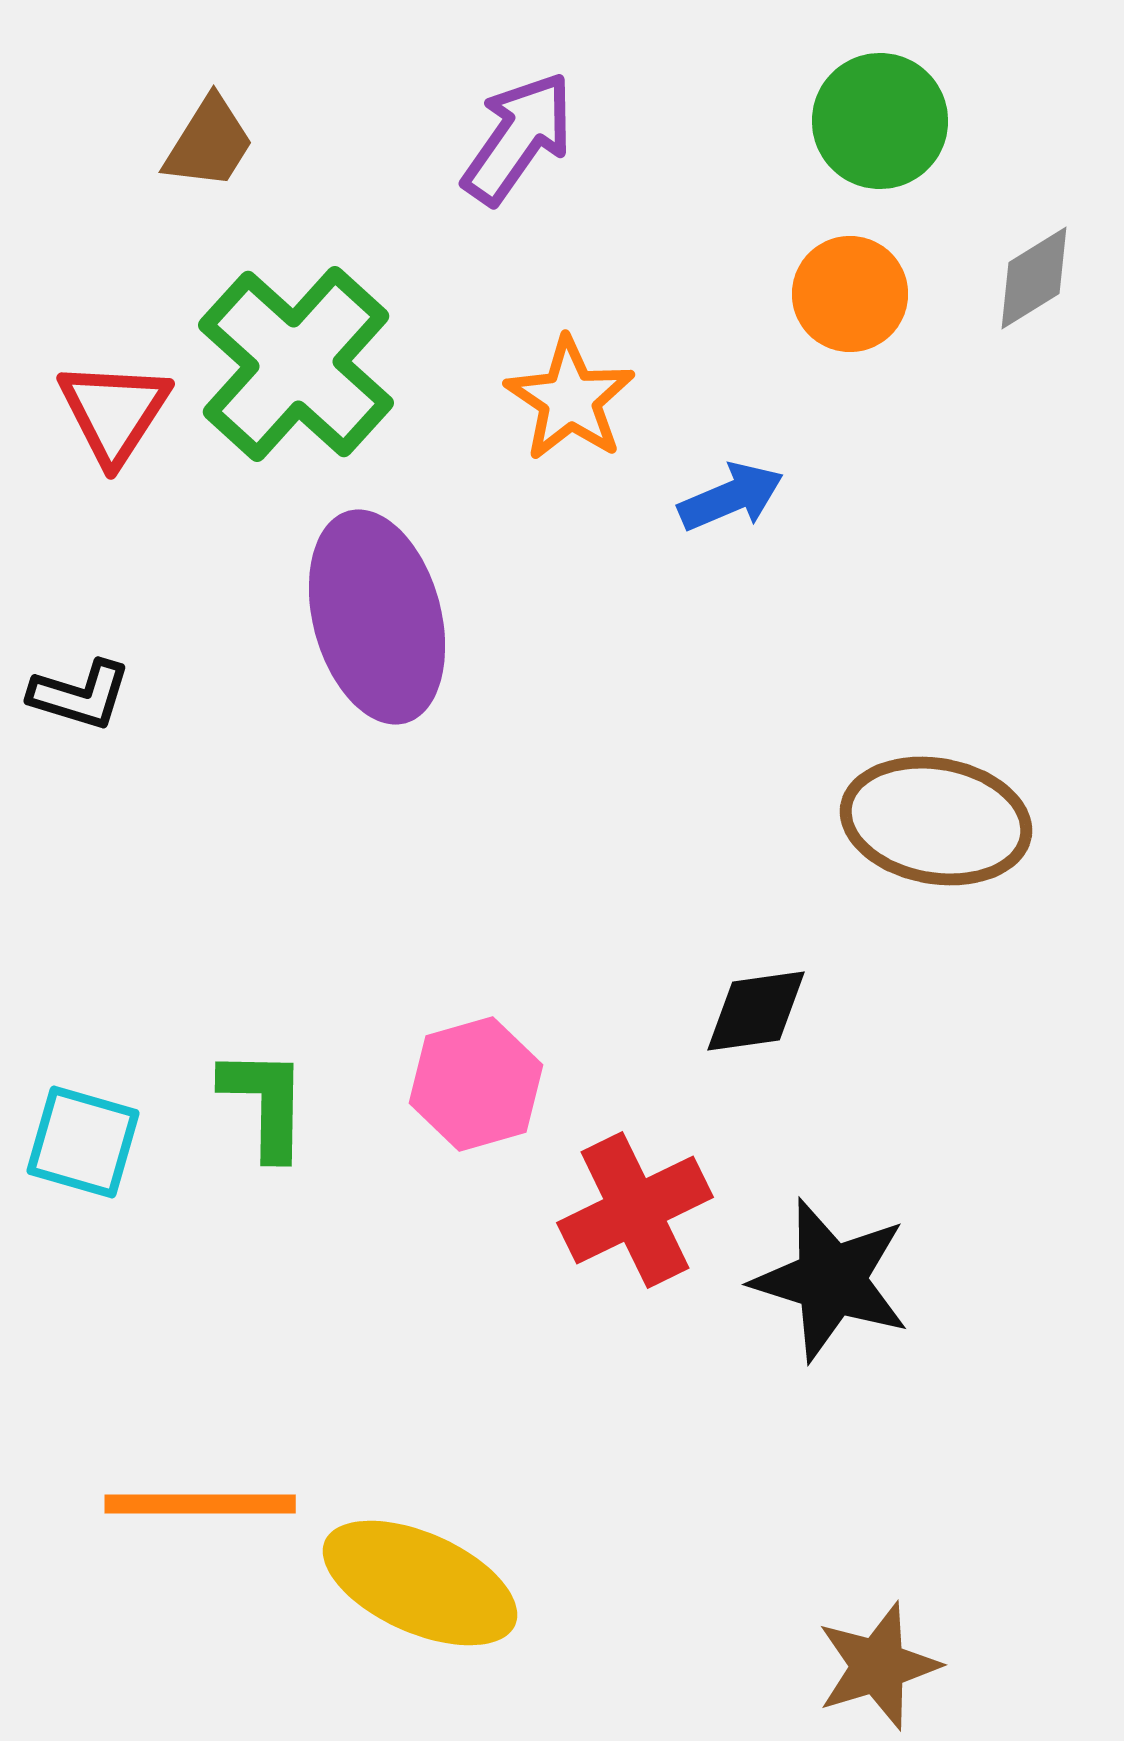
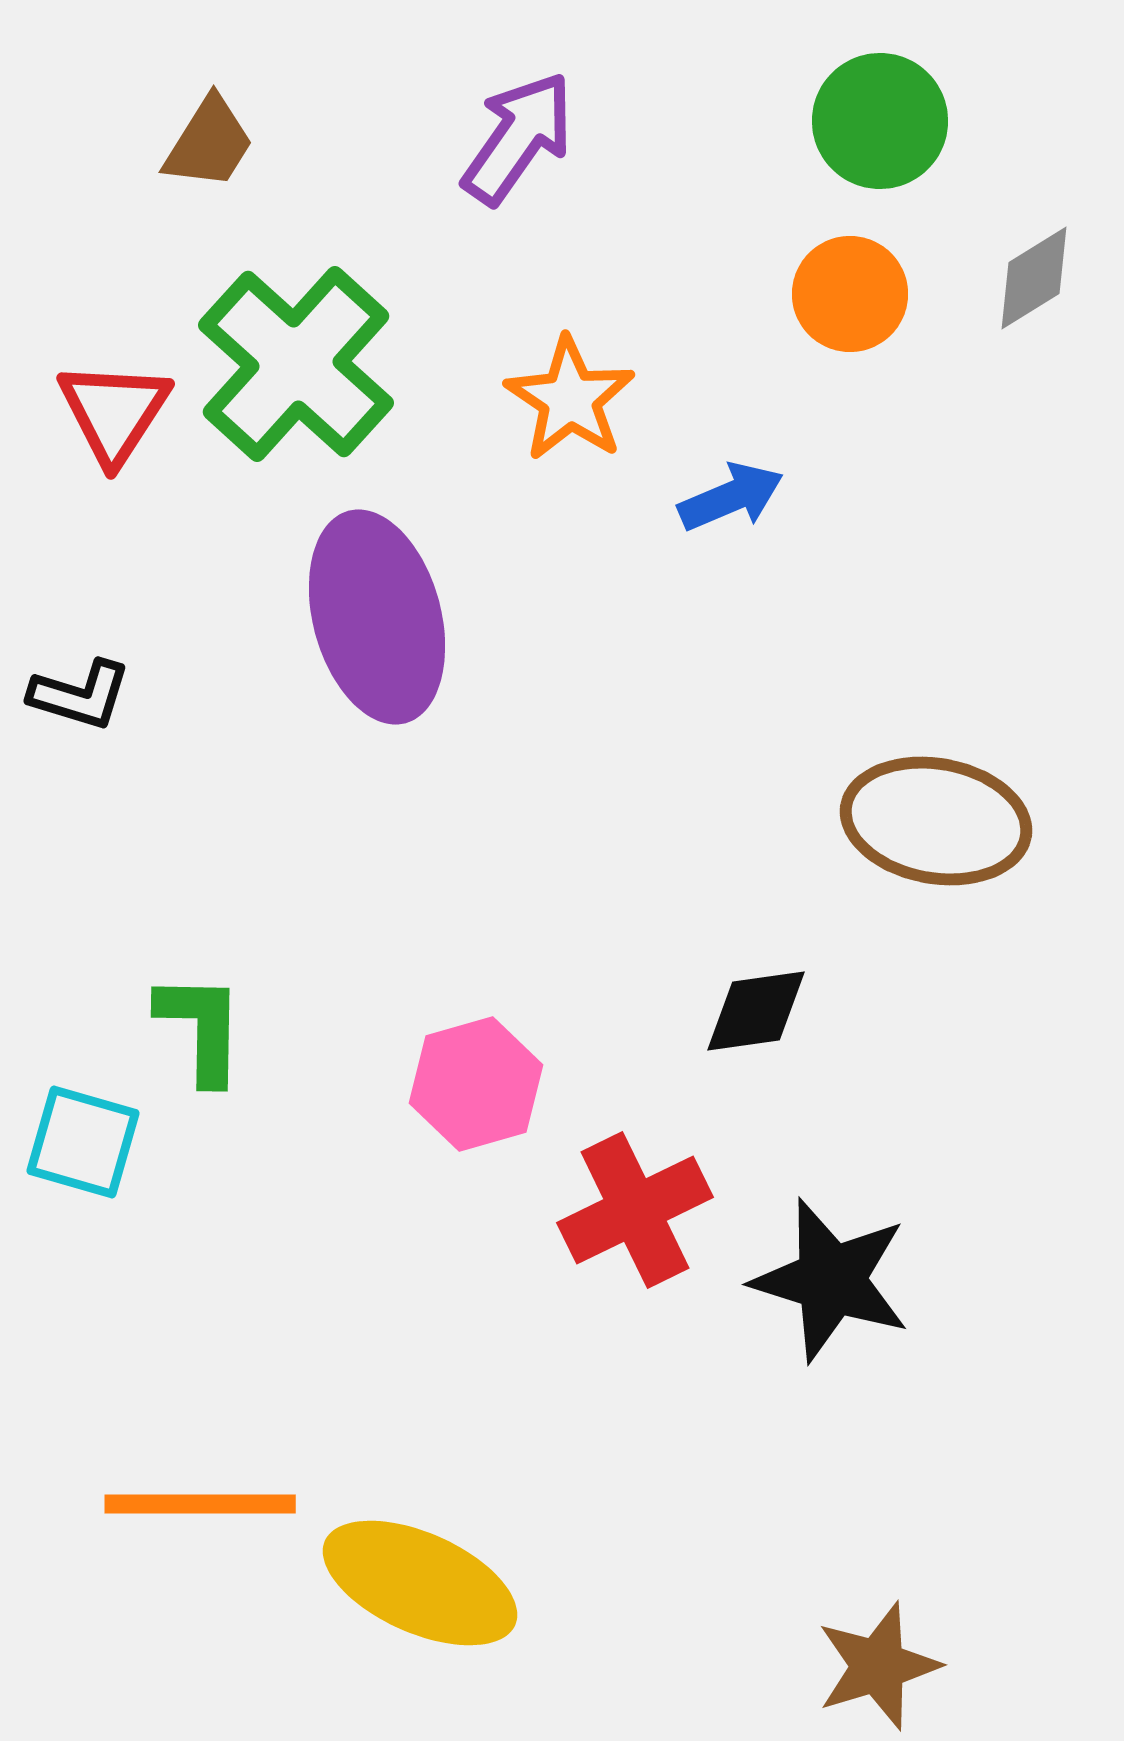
green L-shape: moved 64 px left, 75 px up
